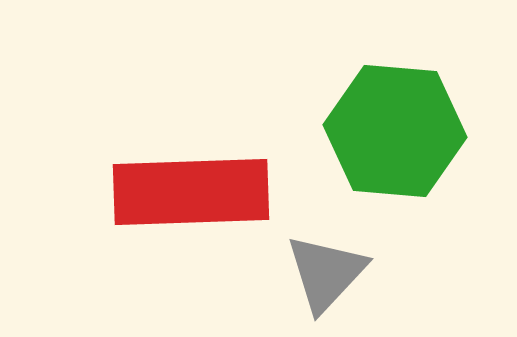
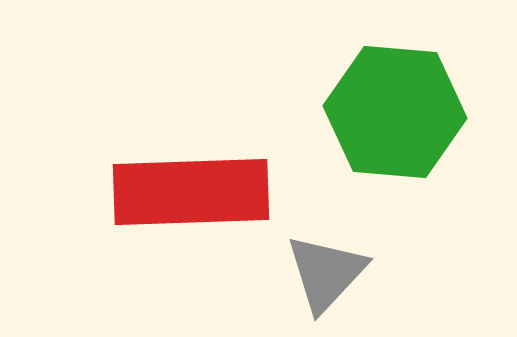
green hexagon: moved 19 px up
